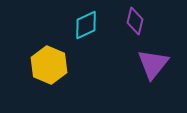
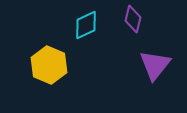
purple diamond: moved 2 px left, 2 px up
purple triangle: moved 2 px right, 1 px down
